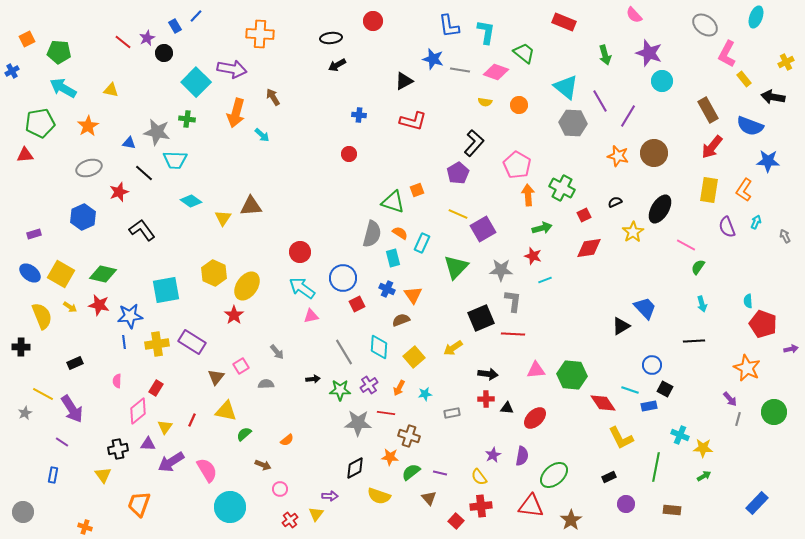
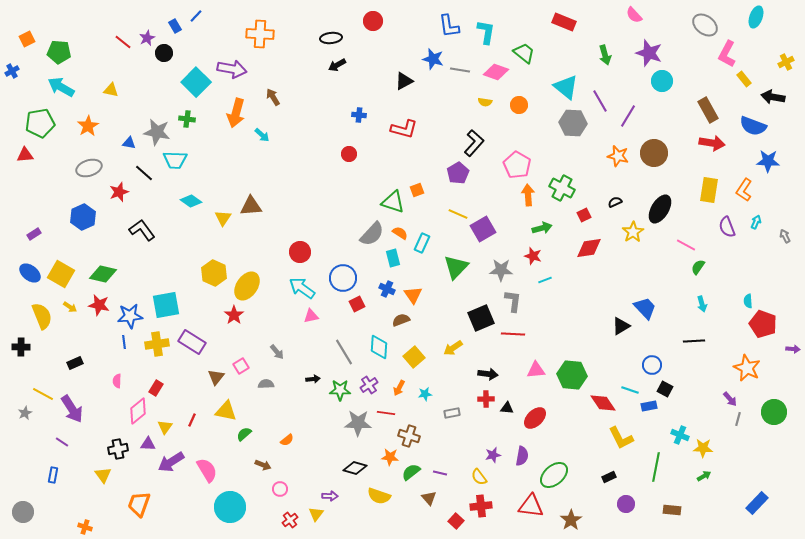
cyan arrow at (63, 88): moved 2 px left, 1 px up
red L-shape at (413, 121): moved 9 px left, 8 px down
blue semicircle at (750, 126): moved 3 px right
red arrow at (712, 147): moved 4 px up; rotated 120 degrees counterclockwise
purple rectangle at (34, 234): rotated 16 degrees counterclockwise
gray semicircle at (372, 234): rotated 28 degrees clockwise
cyan square at (166, 290): moved 15 px down
purple arrow at (791, 349): moved 2 px right; rotated 16 degrees clockwise
purple star at (493, 455): rotated 14 degrees clockwise
black diamond at (355, 468): rotated 45 degrees clockwise
